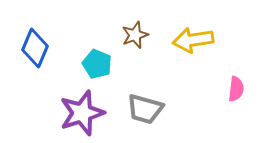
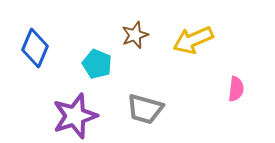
yellow arrow: rotated 15 degrees counterclockwise
purple star: moved 7 px left, 3 px down
